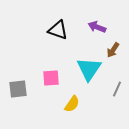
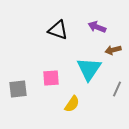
brown arrow: rotated 42 degrees clockwise
